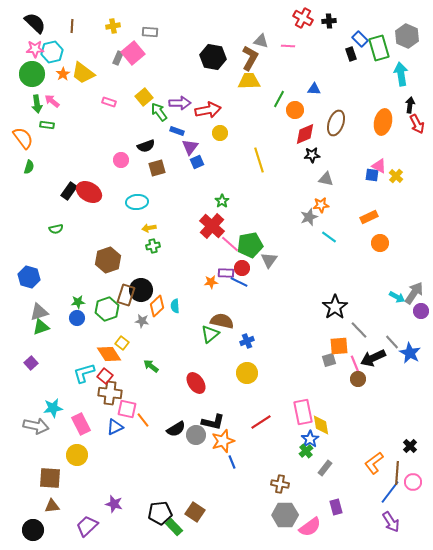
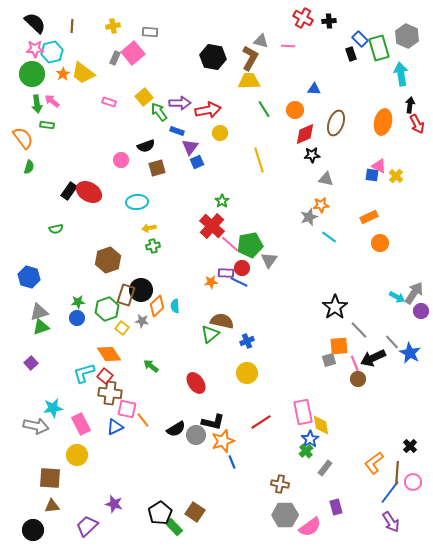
gray rectangle at (118, 58): moved 3 px left
green line at (279, 99): moved 15 px left, 10 px down; rotated 60 degrees counterclockwise
yellow square at (122, 343): moved 15 px up
black pentagon at (160, 513): rotated 25 degrees counterclockwise
